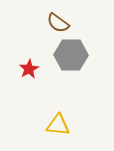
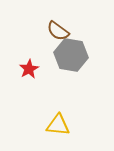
brown semicircle: moved 8 px down
gray hexagon: rotated 8 degrees clockwise
